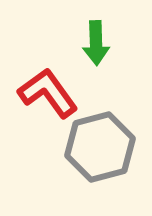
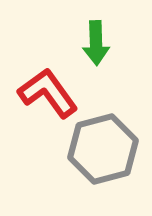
gray hexagon: moved 3 px right, 2 px down
